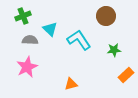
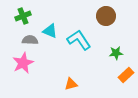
cyan triangle: moved 2 px down; rotated 21 degrees counterclockwise
green star: moved 2 px right, 3 px down
pink star: moved 4 px left, 4 px up
